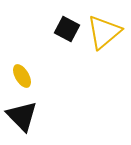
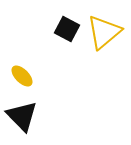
yellow ellipse: rotated 15 degrees counterclockwise
